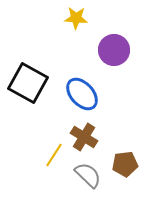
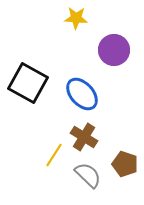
brown pentagon: rotated 25 degrees clockwise
